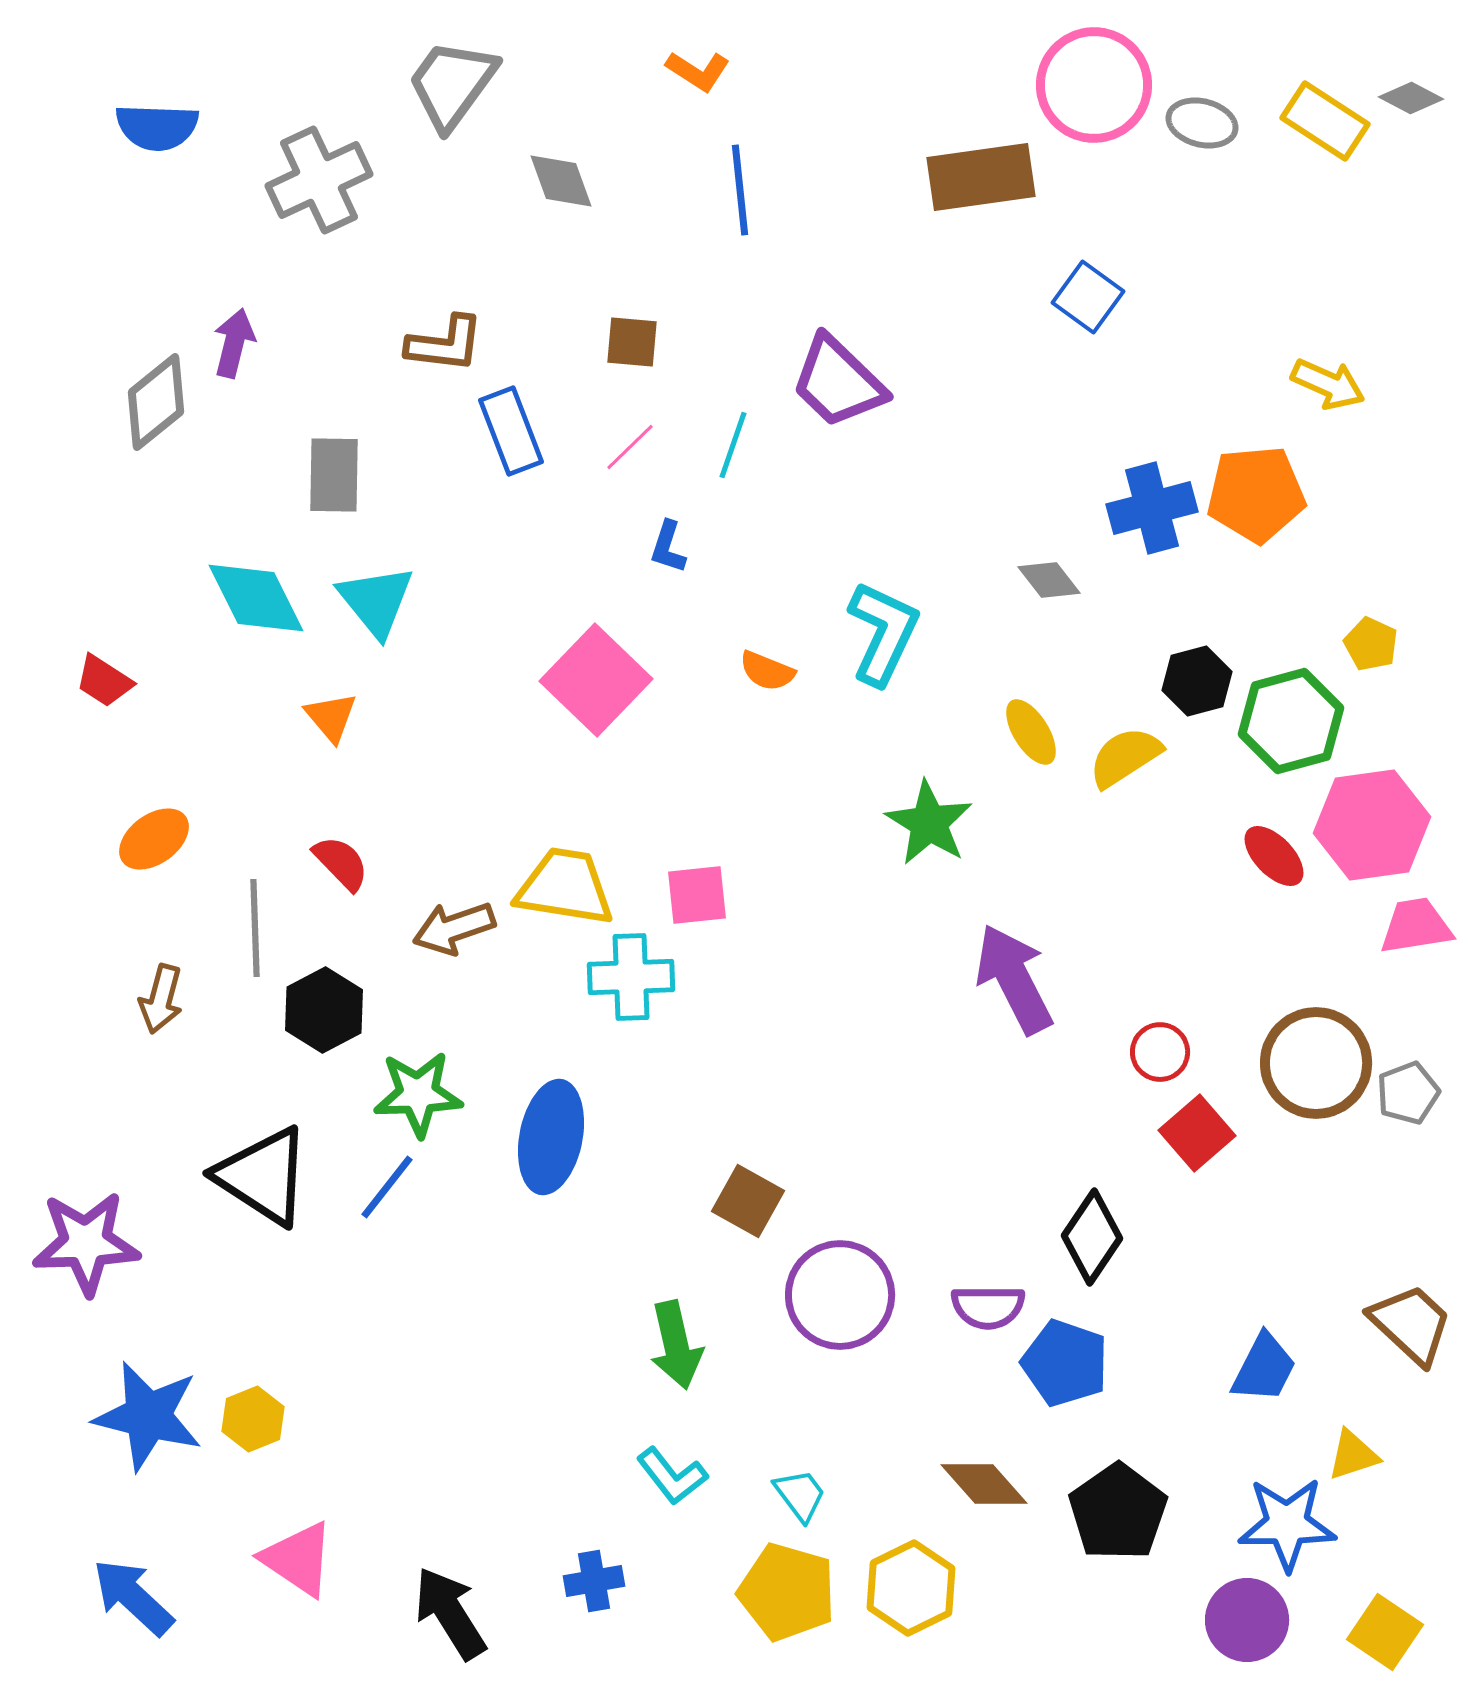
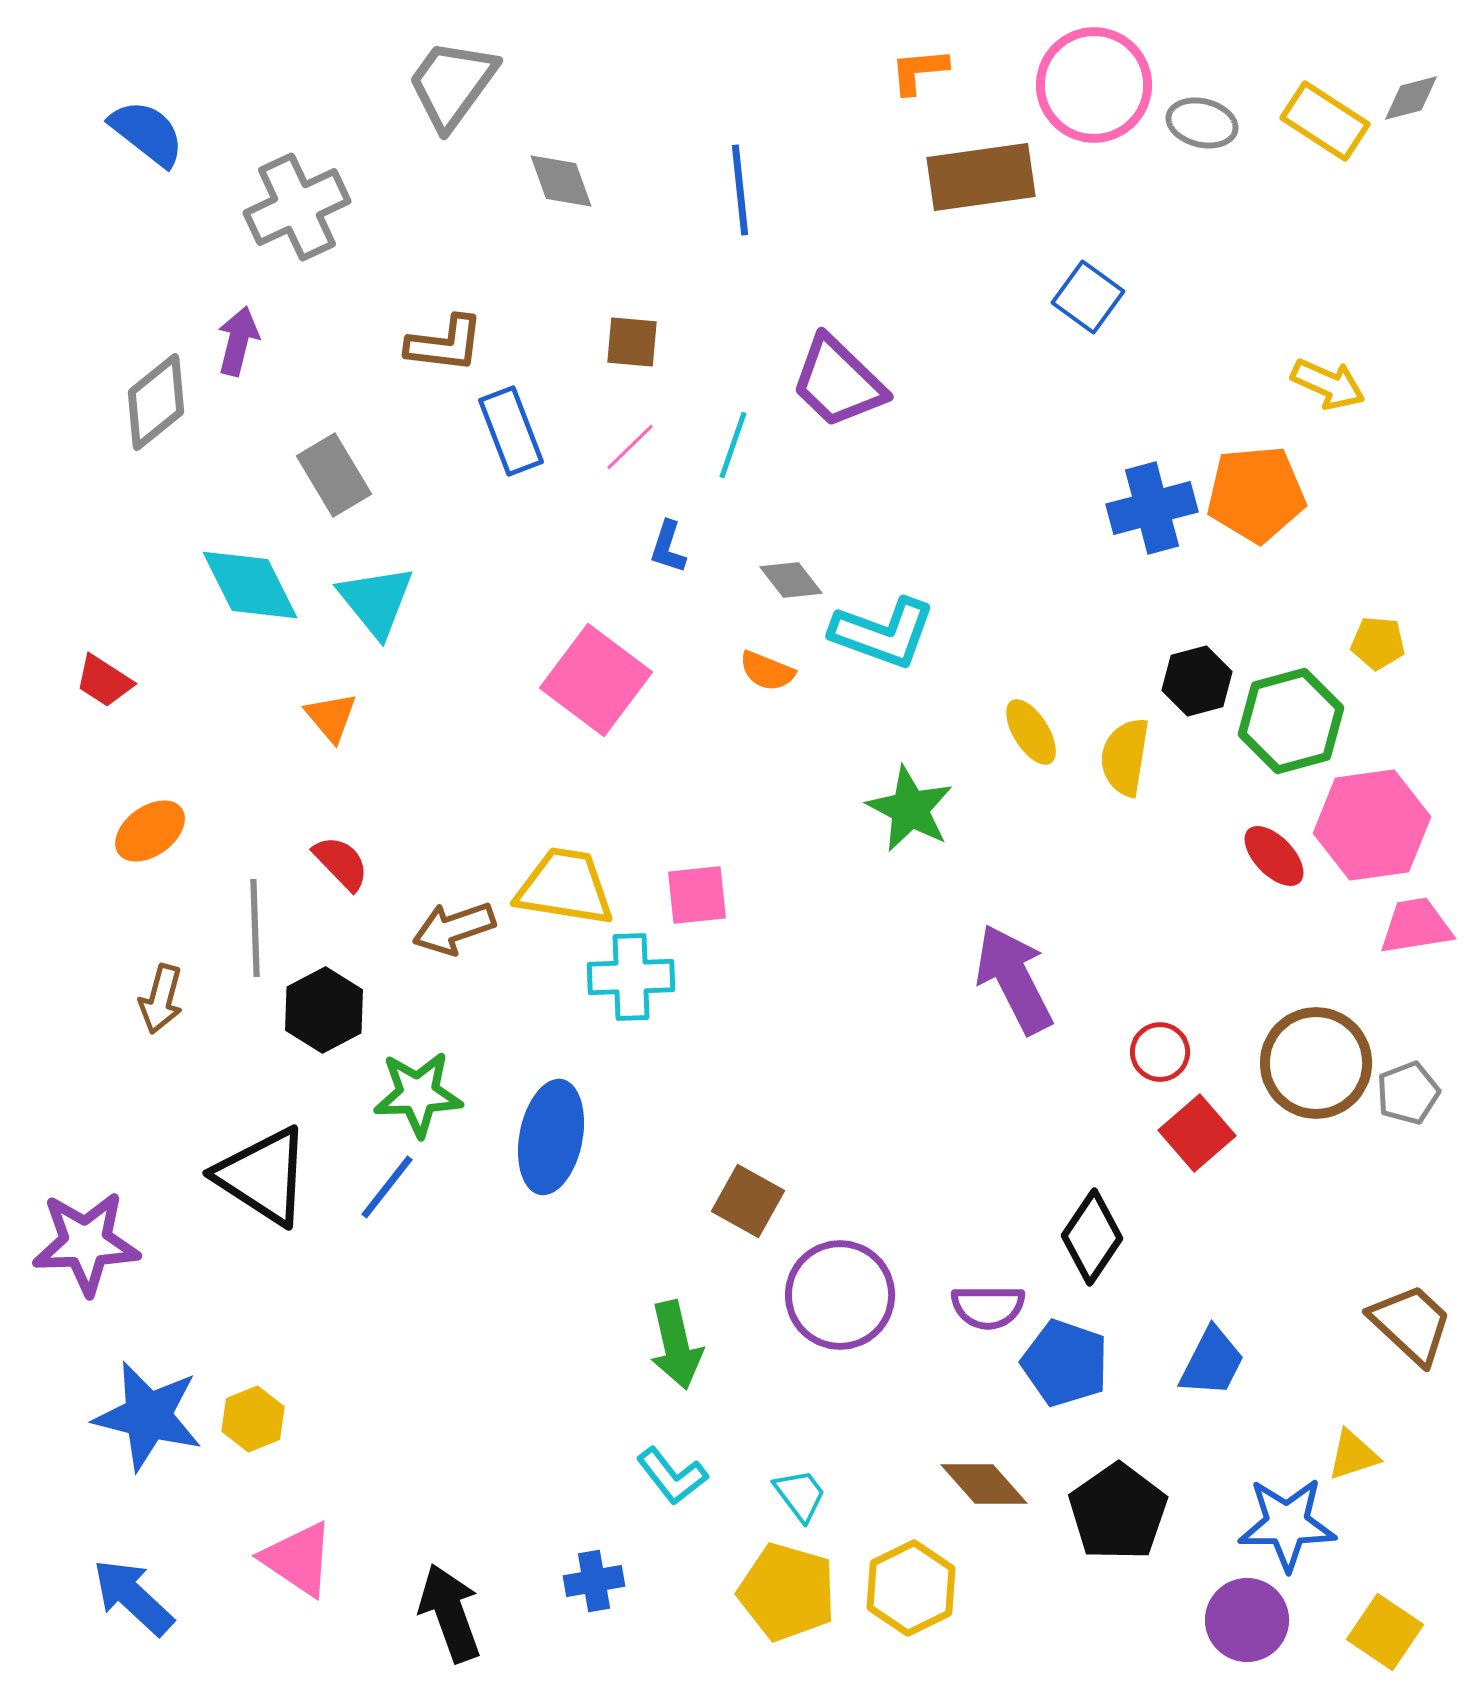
orange L-shape at (698, 71): moved 221 px right; rotated 142 degrees clockwise
gray diamond at (1411, 98): rotated 42 degrees counterclockwise
blue semicircle at (157, 127): moved 10 px left, 6 px down; rotated 144 degrees counterclockwise
gray cross at (319, 180): moved 22 px left, 27 px down
purple arrow at (234, 343): moved 4 px right, 2 px up
gray rectangle at (334, 475): rotated 32 degrees counterclockwise
gray diamond at (1049, 580): moved 258 px left
cyan diamond at (256, 598): moved 6 px left, 13 px up
cyan L-shape at (883, 633): rotated 85 degrees clockwise
yellow pentagon at (1371, 644): moved 7 px right, 1 px up; rotated 20 degrees counterclockwise
pink square at (596, 680): rotated 7 degrees counterclockwise
yellow semicircle at (1125, 757): rotated 48 degrees counterclockwise
green star at (929, 823): moved 19 px left, 14 px up; rotated 4 degrees counterclockwise
orange ellipse at (154, 839): moved 4 px left, 8 px up
blue trapezoid at (1264, 1368): moved 52 px left, 6 px up
black arrow at (450, 1613): rotated 12 degrees clockwise
